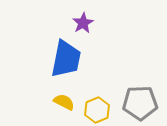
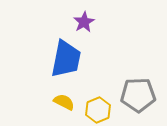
purple star: moved 1 px right, 1 px up
gray pentagon: moved 2 px left, 8 px up
yellow hexagon: moved 1 px right
